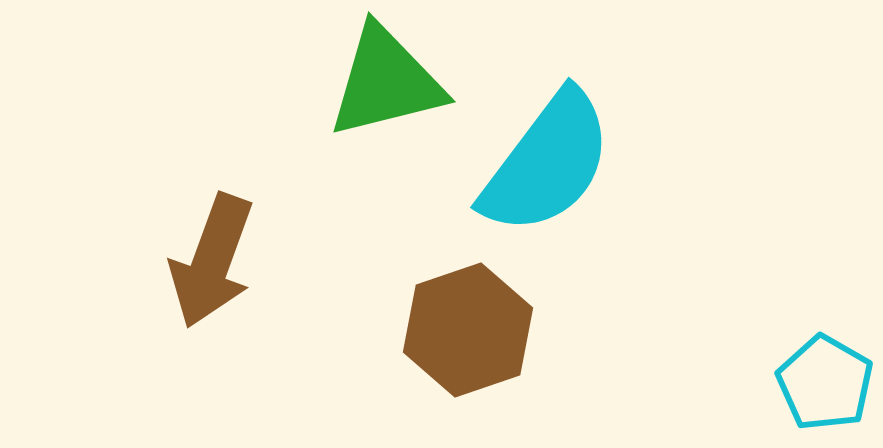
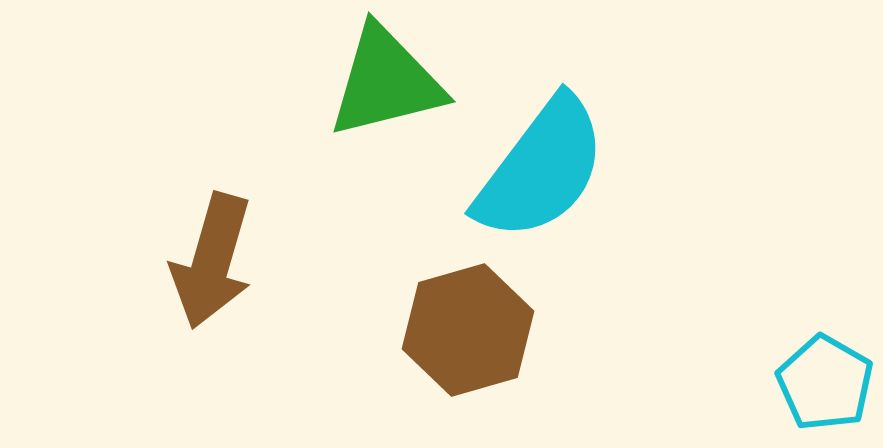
cyan semicircle: moved 6 px left, 6 px down
brown arrow: rotated 4 degrees counterclockwise
brown hexagon: rotated 3 degrees clockwise
